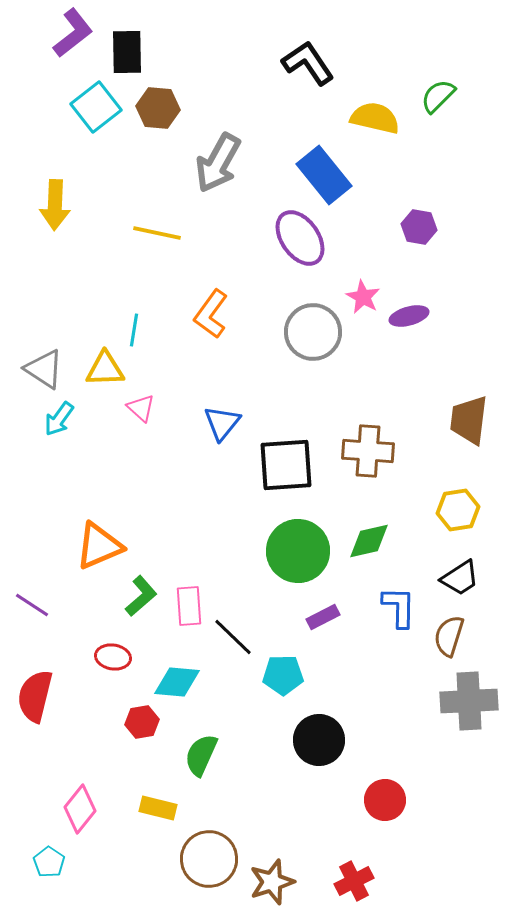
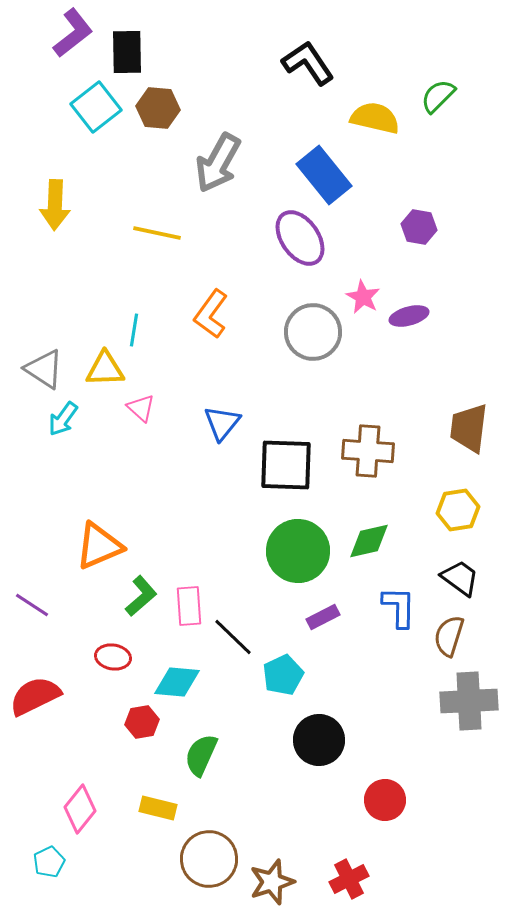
cyan arrow at (59, 419): moved 4 px right
brown trapezoid at (469, 420): moved 8 px down
black square at (286, 465): rotated 6 degrees clockwise
black trapezoid at (460, 578): rotated 111 degrees counterclockwise
cyan pentagon at (283, 675): rotated 24 degrees counterclockwise
red semicircle at (35, 696): rotated 50 degrees clockwise
cyan pentagon at (49, 862): rotated 12 degrees clockwise
red cross at (354, 881): moved 5 px left, 2 px up
